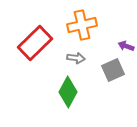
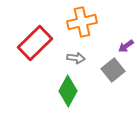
orange cross: moved 3 px up
purple arrow: rotated 56 degrees counterclockwise
gray square: rotated 15 degrees counterclockwise
green diamond: moved 1 px up
